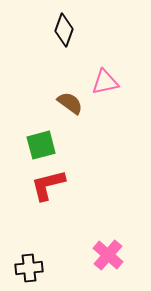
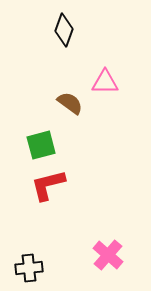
pink triangle: rotated 12 degrees clockwise
